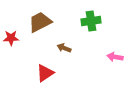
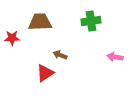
brown trapezoid: rotated 25 degrees clockwise
red star: moved 1 px right
brown arrow: moved 4 px left, 7 px down
